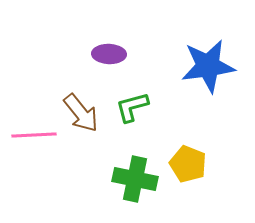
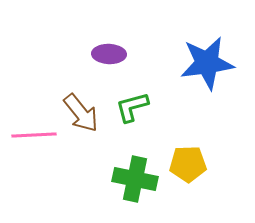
blue star: moved 1 px left, 3 px up
yellow pentagon: rotated 24 degrees counterclockwise
